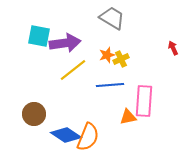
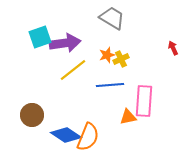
cyan square: moved 1 px right, 1 px down; rotated 30 degrees counterclockwise
brown circle: moved 2 px left, 1 px down
